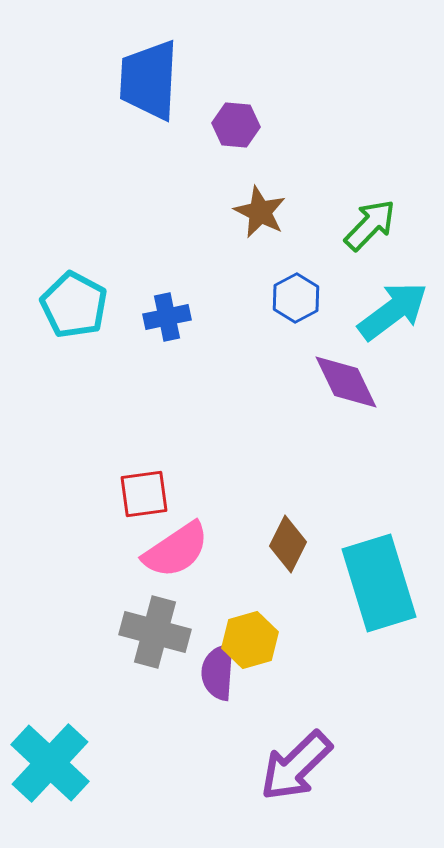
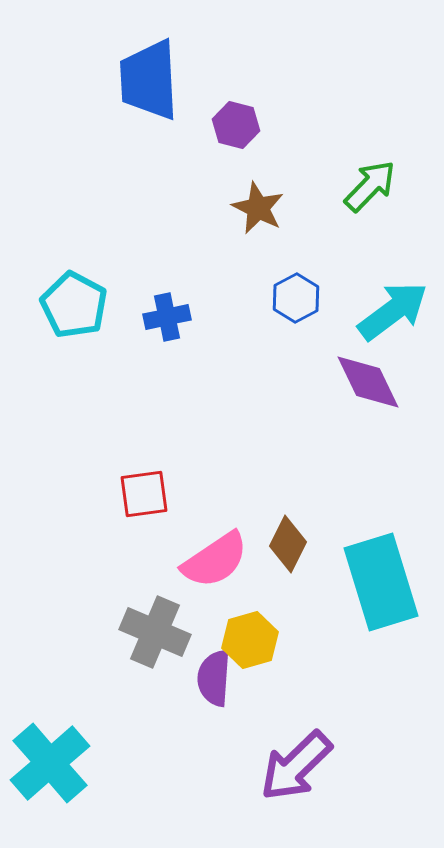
blue trapezoid: rotated 6 degrees counterclockwise
purple hexagon: rotated 9 degrees clockwise
brown star: moved 2 px left, 4 px up
green arrow: moved 39 px up
purple diamond: moved 22 px right
pink semicircle: moved 39 px right, 10 px down
cyan rectangle: moved 2 px right, 1 px up
gray cross: rotated 8 degrees clockwise
purple semicircle: moved 4 px left, 6 px down
cyan cross: rotated 6 degrees clockwise
